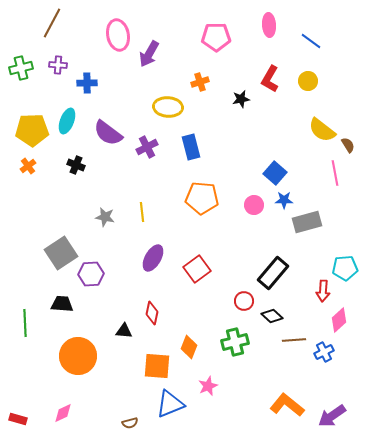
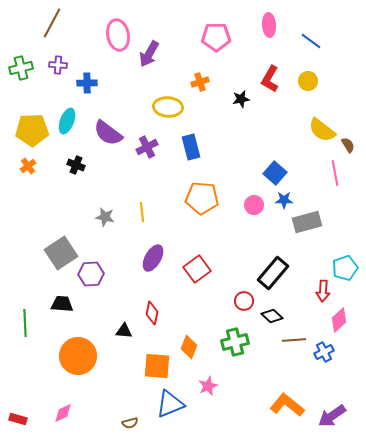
cyan pentagon at (345, 268): rotated 15 degrees counterclockwise
